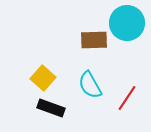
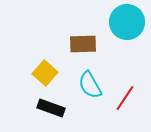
cyan circle: moved 1 px up
brown rectangle: moved 11 px left, 4 px down
yellow square: moved 2 px right, 5 px up
red line: moved 2 px left
